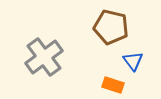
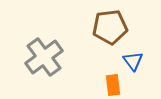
brown pentagon: moved 1 px left; rotated 20 degrees counterclockwise
orange rectangle: rotated 65 degrees clockwise
